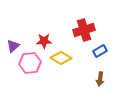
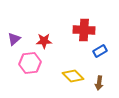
red cross: rotated 20 degrees clockwise
purple triangle: moved 1 px right, 7 px up
yellow diamond: moved 12 px right, 18 px down; rotated 15 degrees clockwise
brown arrow: moved 1 px left, 4 px down
